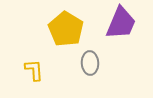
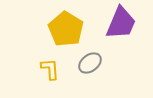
gray ellipse: rotated 55 degrees clockwise
yellow L-shape: moved 16 px right, 1 px up
